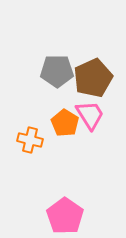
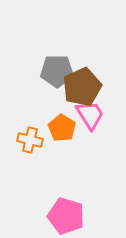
brown pentagon: moved 11 px left, 9 px down
orange pentagon: moved 3 px left, 5 px down
pink pentagon: moved 1 px right; rotated 18 degrees counterclockwise
